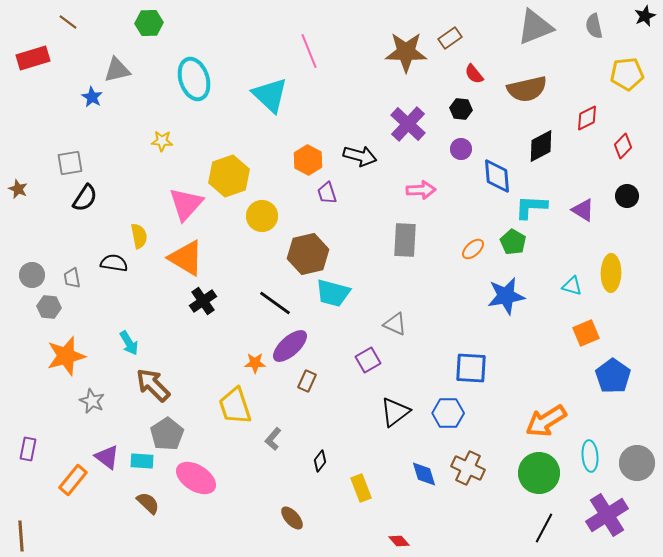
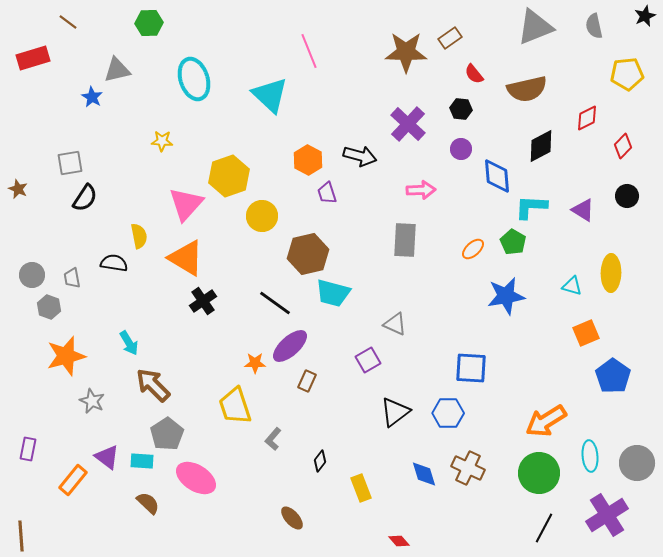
gray hexagon at (49, 307): rotated 15 degrees clockwise
